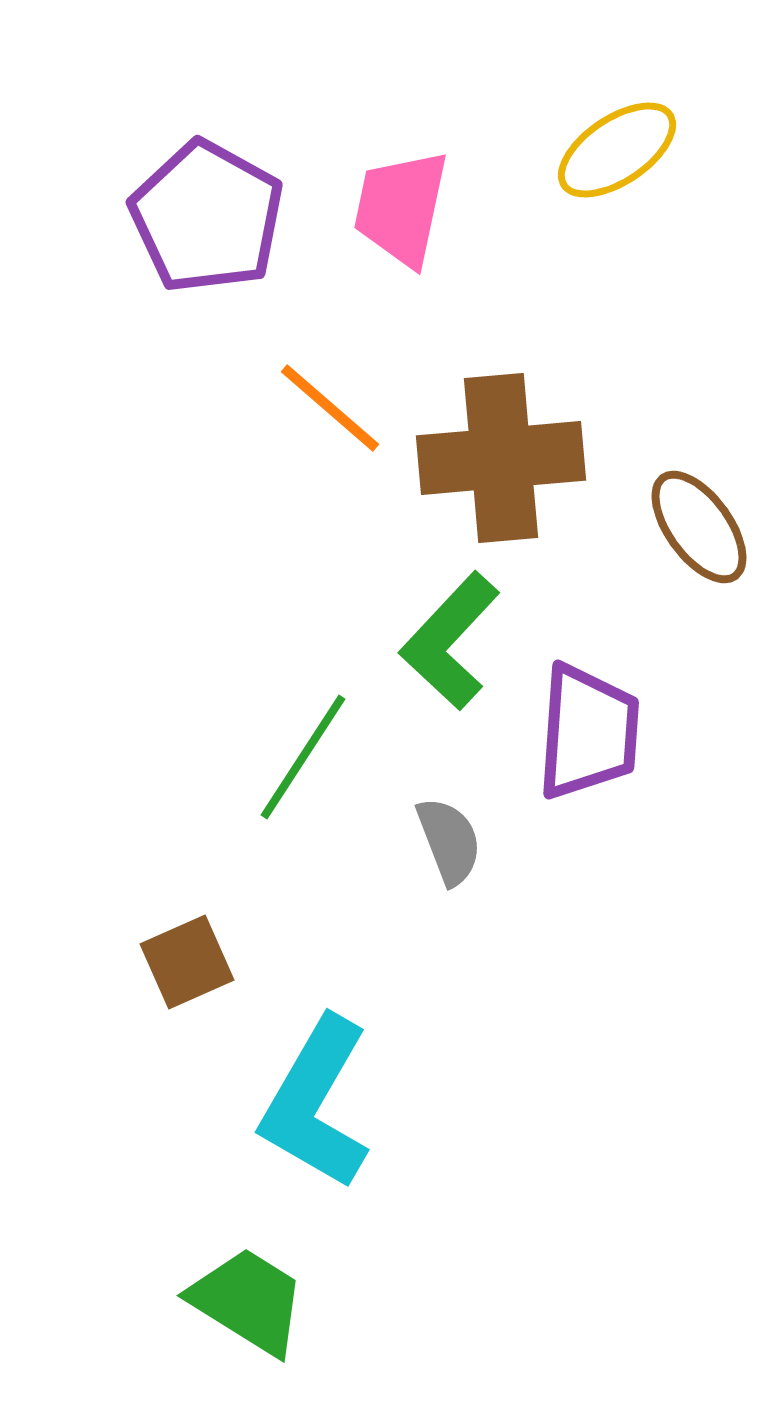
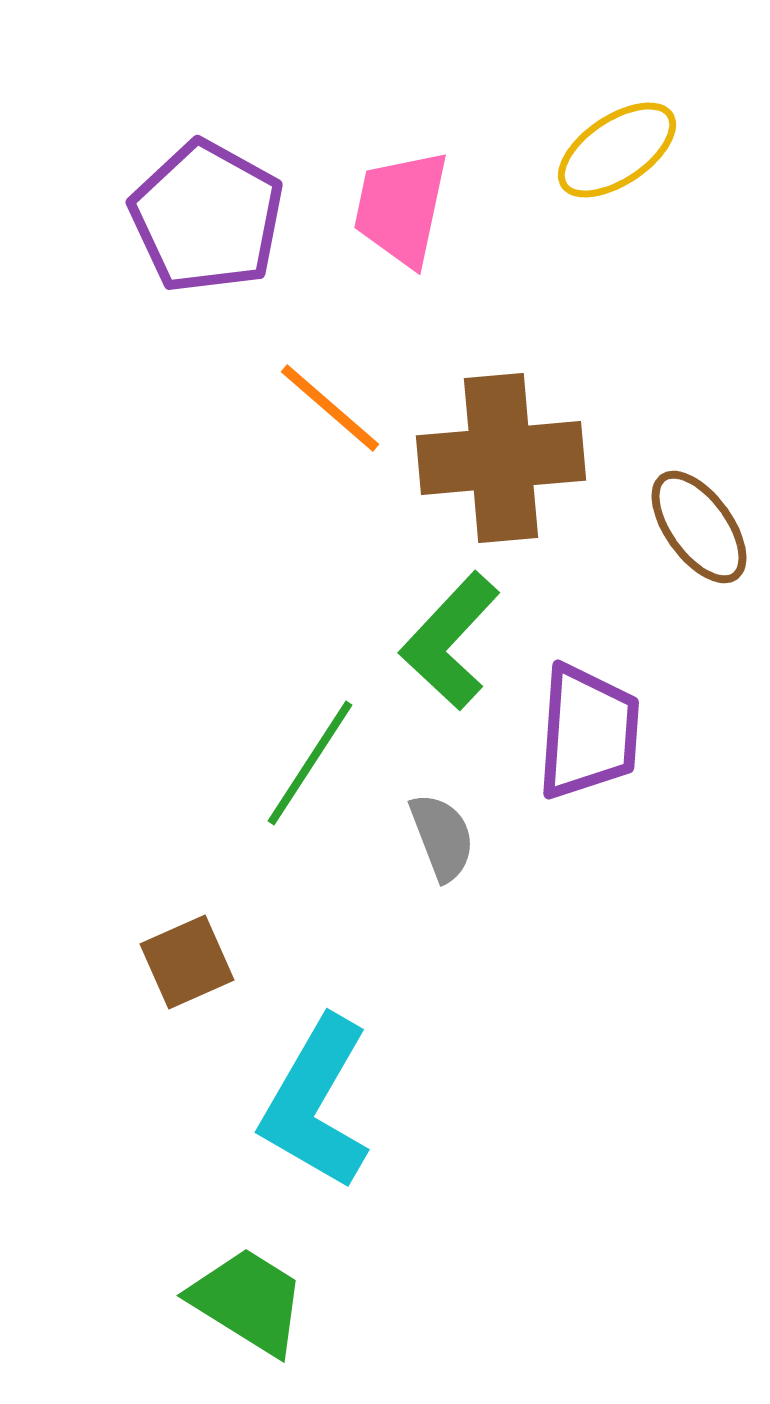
green line: moved 7 px right, 6 px down
gray semicircle: moved 7 px left, 4 px up
